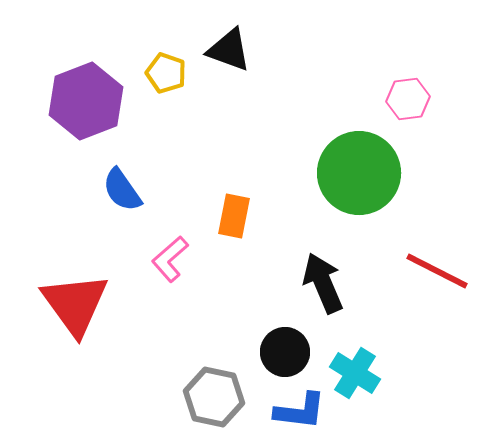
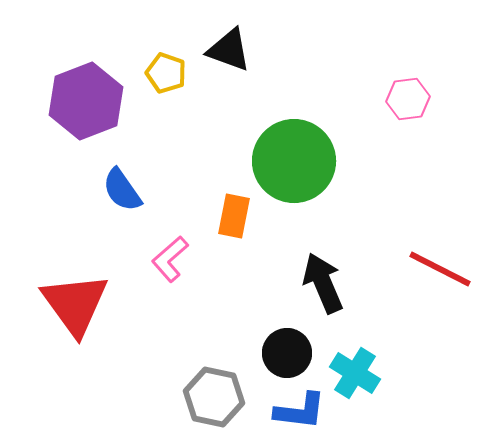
green circle: moved 65 px left, 12 px up
red line: moved 3 px right, 2 px up
black circle: moved 2 px right, 1 px down
